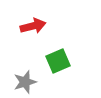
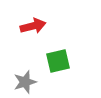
green square: rotated 10 degrees clockwise
